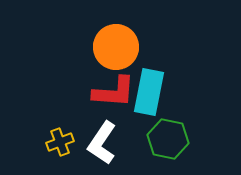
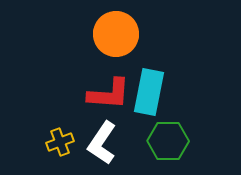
orange circle: moved 13 px up
red L-shape: moved 5 px left, 2 px down
green hexagon: moved 2 px down; rotated 12 degrees counterclockwise
